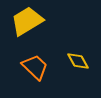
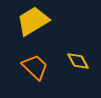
yellow trapezoid: moved 6 px right
